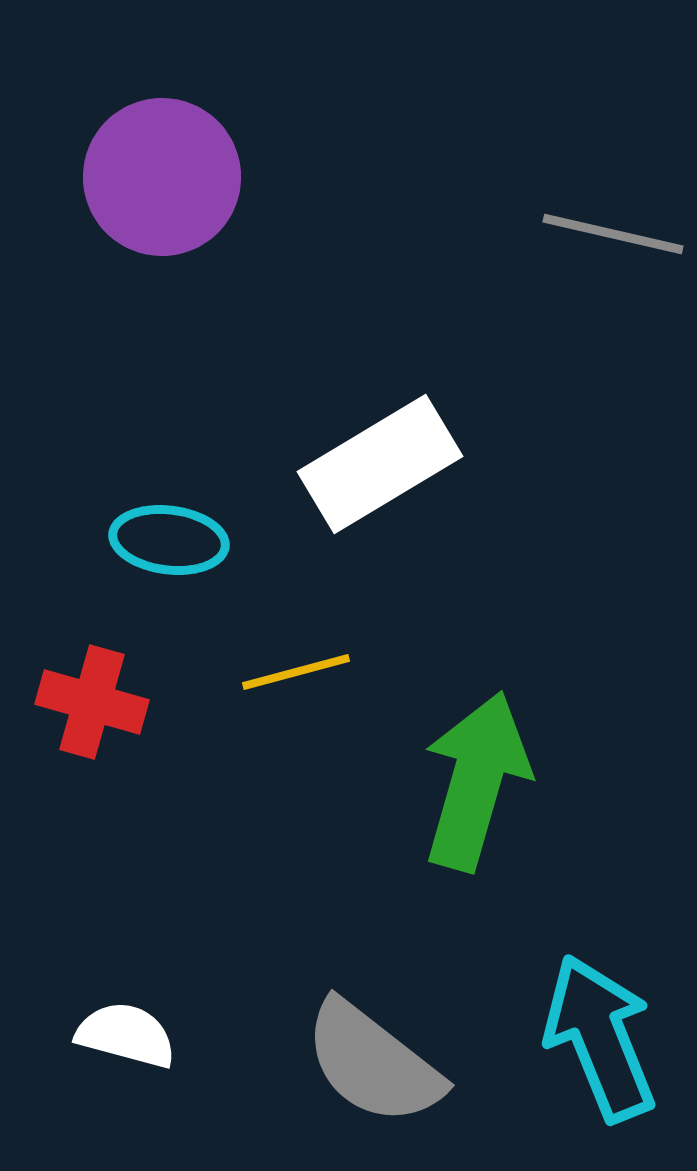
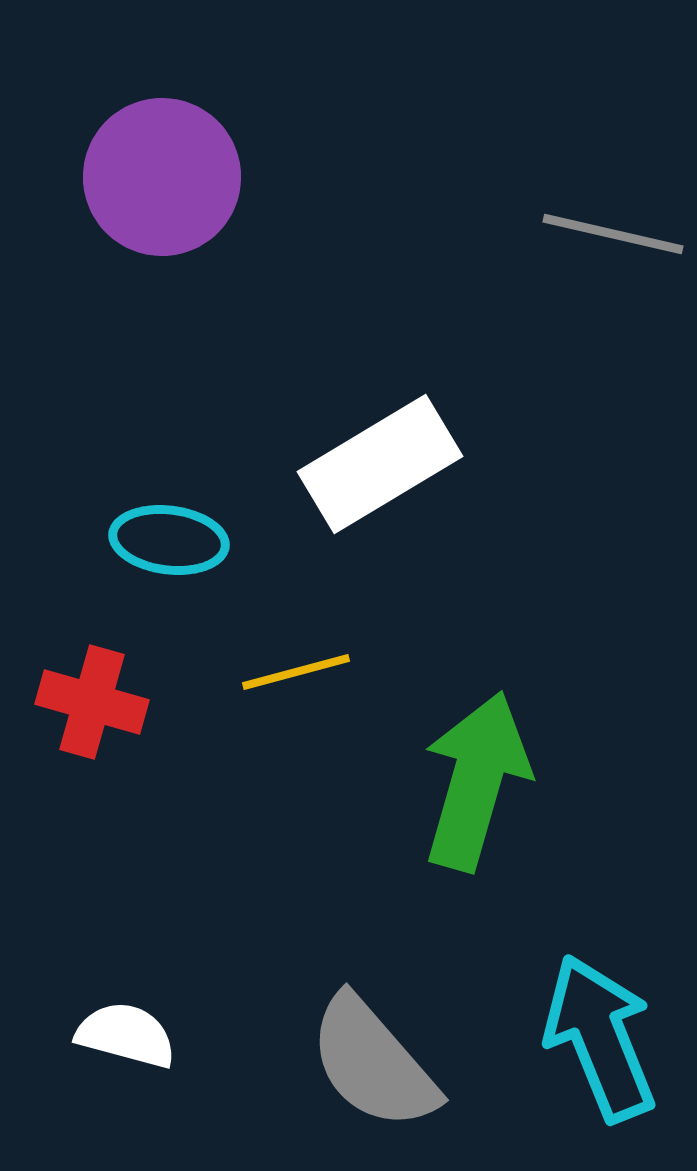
gray semicircle: rotated 11 degrees clockwise
